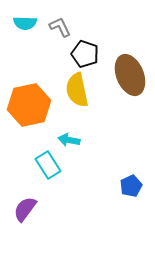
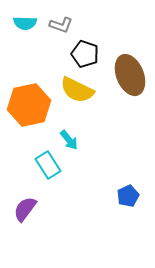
gray L-shape: moved 1 px right, 2 px up; rotated 135 degrees clockwise
yellow semicircle: rotated 52 degrees counterclockwise
cyan arrow: rotated 140 degrees counterclockwise
blue pentagon: moved 3 px left, 10 px down
